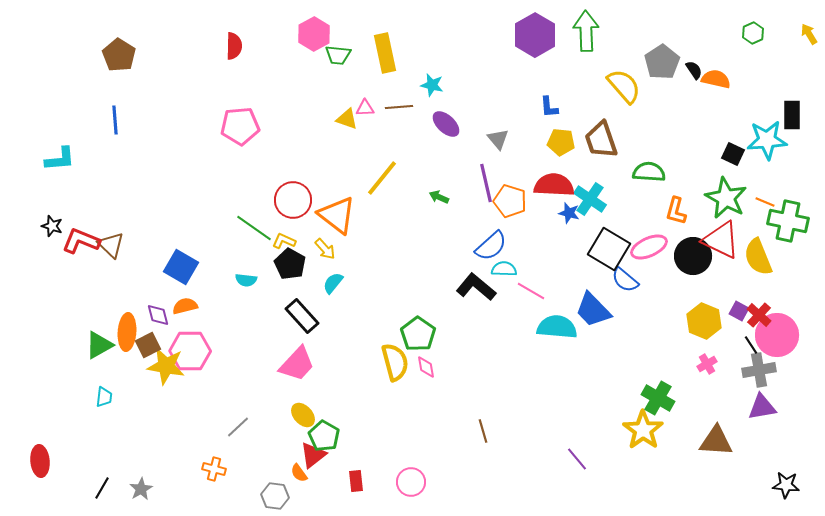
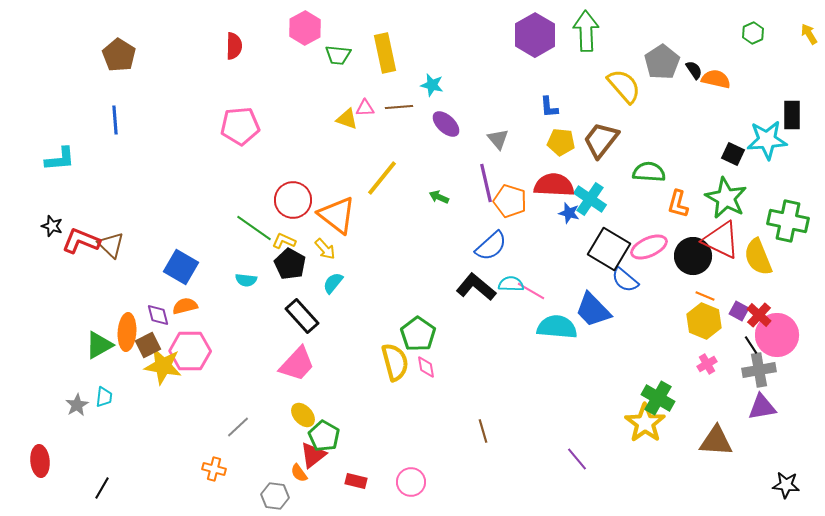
pink hexagon at (314, 34): moved 9 px left, 6 px up
brown trapezoid at (601, 140): rotated 57 degrees clockwise
orange line at (765, 202): moved 60 px left, 94 px down
orange L-shape at (676, 211): moved 2 px right, 7 px up
cyan semicircle at (504, 269): moved 7 px right, 15 px down
yellow star at (166, 366): moved 3 px left
yellow star at (643, 430): moved 2 px right, 7 px up
red rectangle at (356, 481): rotated 70 degrees counterclockwise
gray star at (141, 489): moved 64 px left, 84 px up
